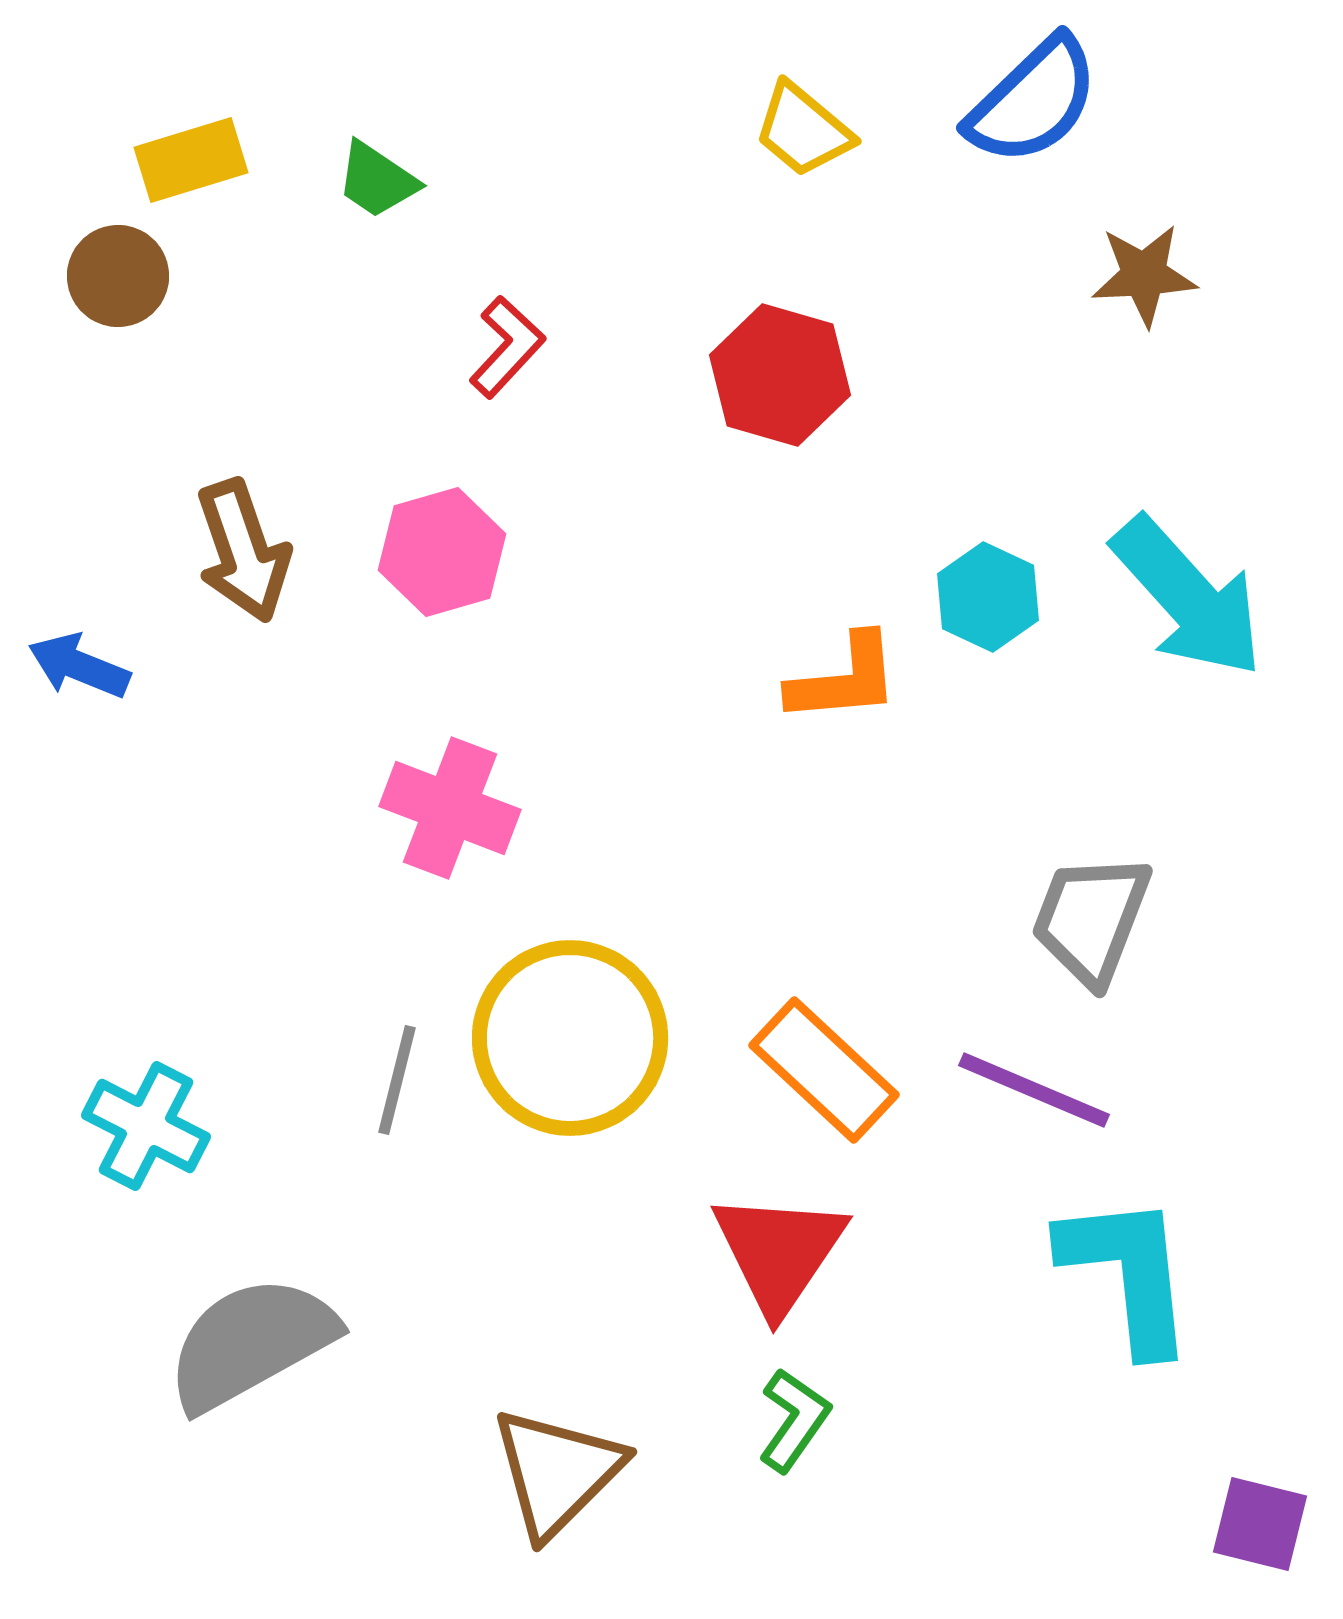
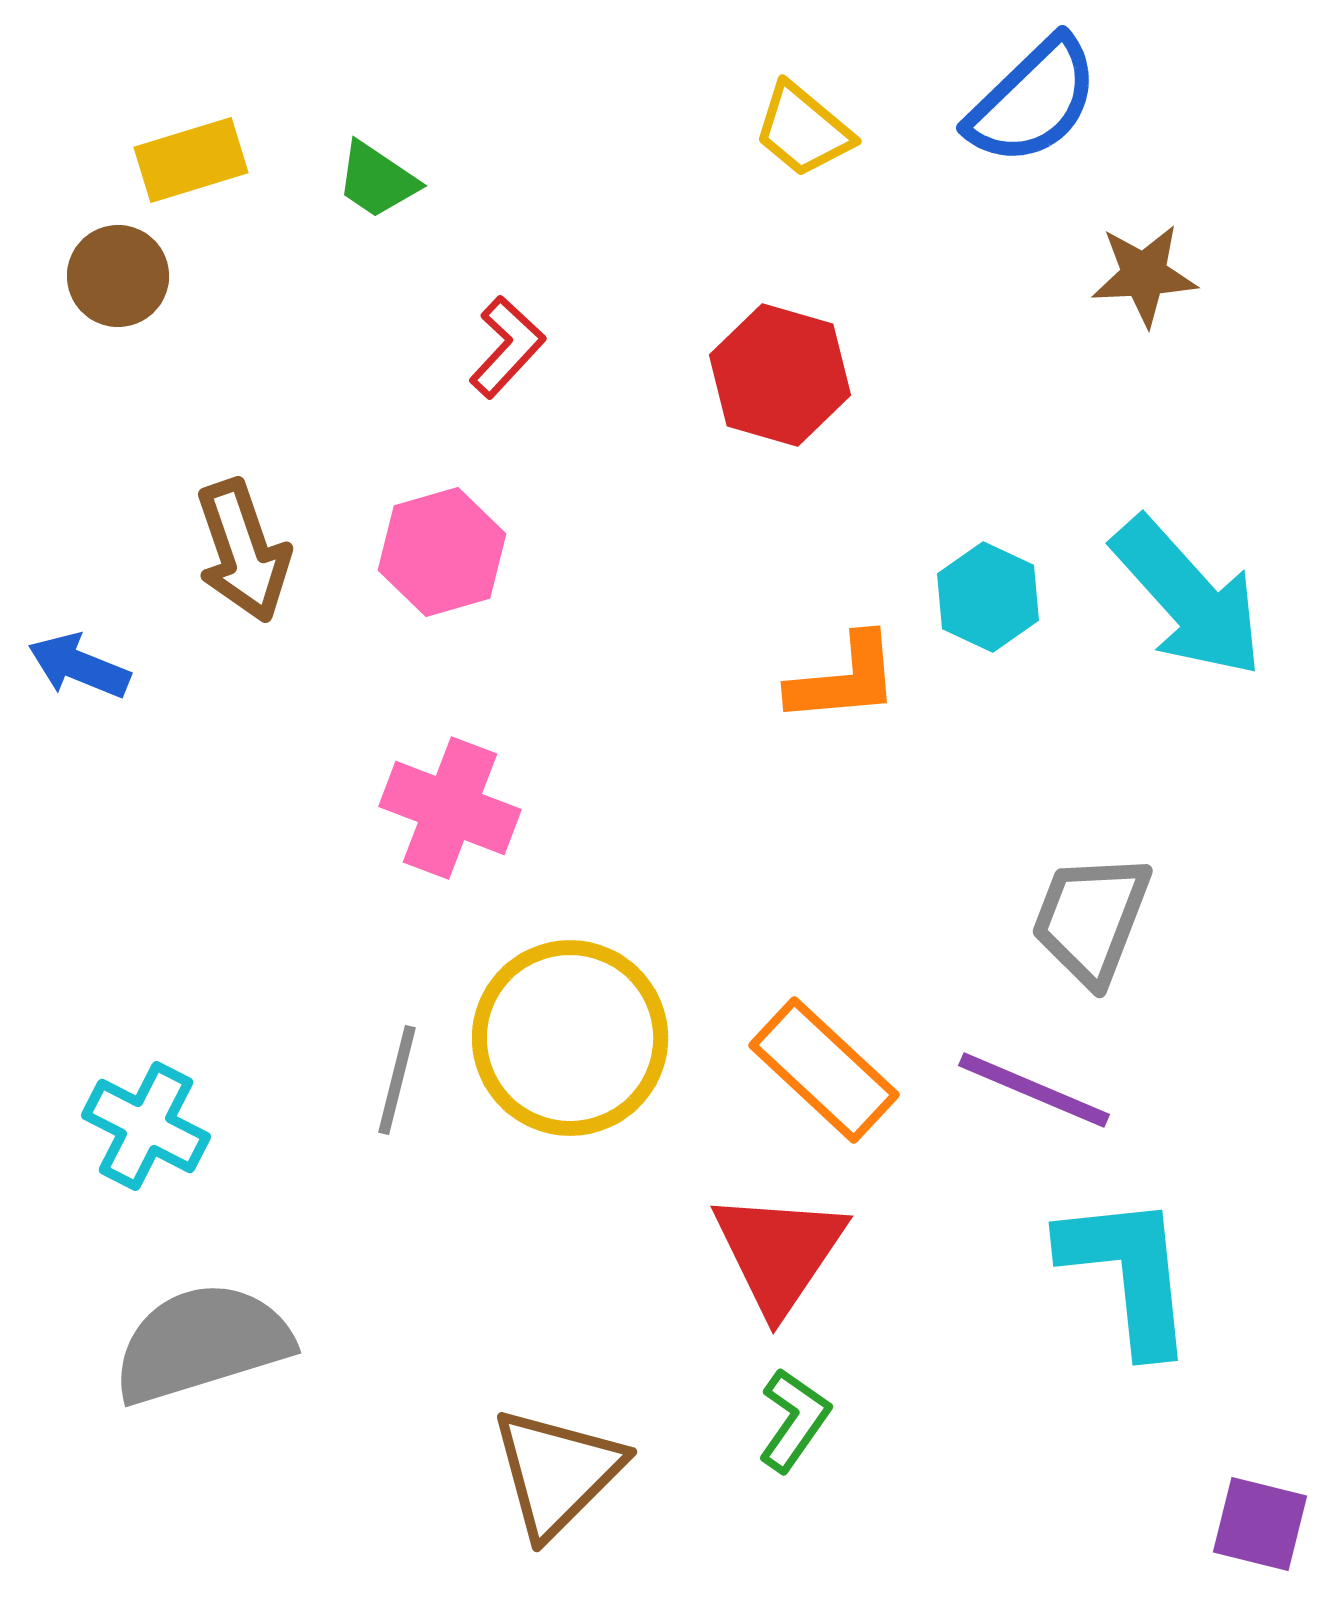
gray semicircle: moved 49 px left; rotated 12 degrees clockwise
